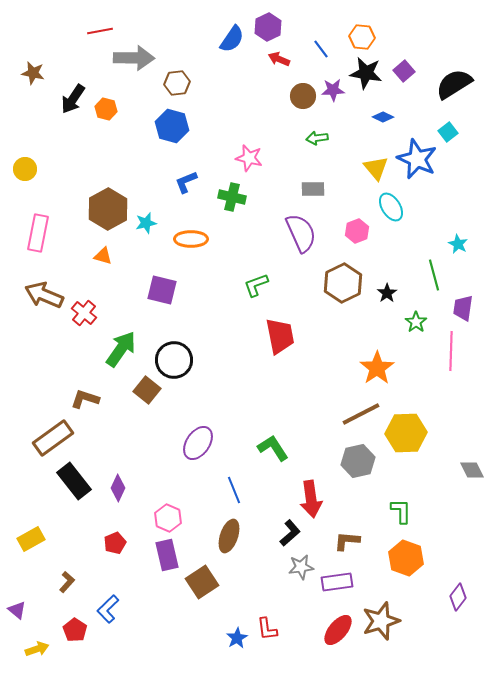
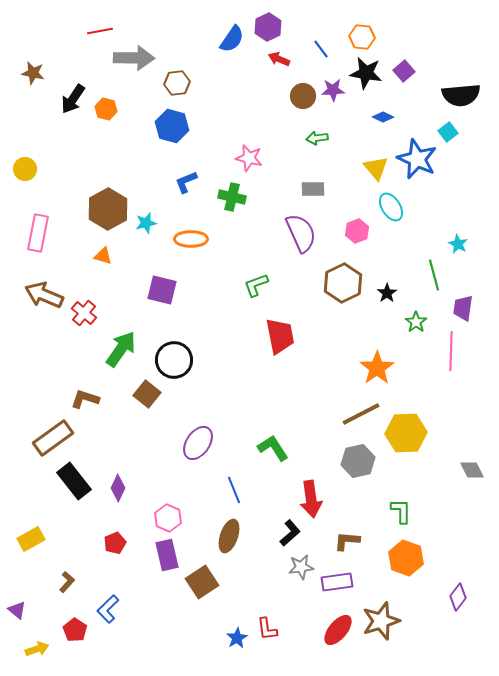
black semicircle at (454, 84): moved 7 px right, 11 px down; rotated 153 degrees counterclockwise
brown square at (147, 390): moved 4 px down
